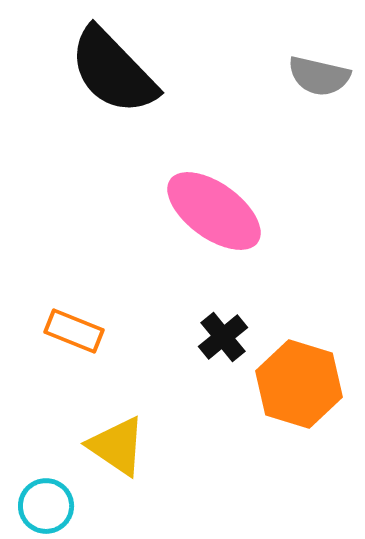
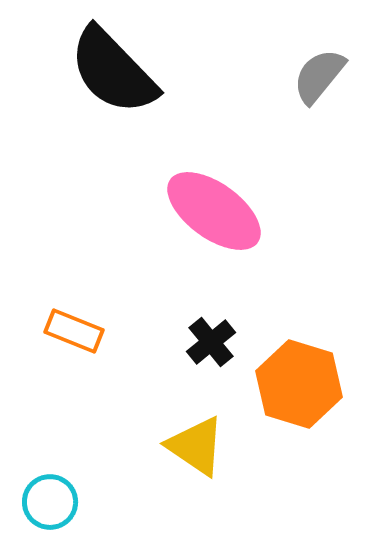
gray semicircle: rotated 116 degrees clockwise
black cross: moved 12 px left, 5 px down
yellow triangle: moved 79 px right
cyan circle: moved 4 px right, 4 px up
